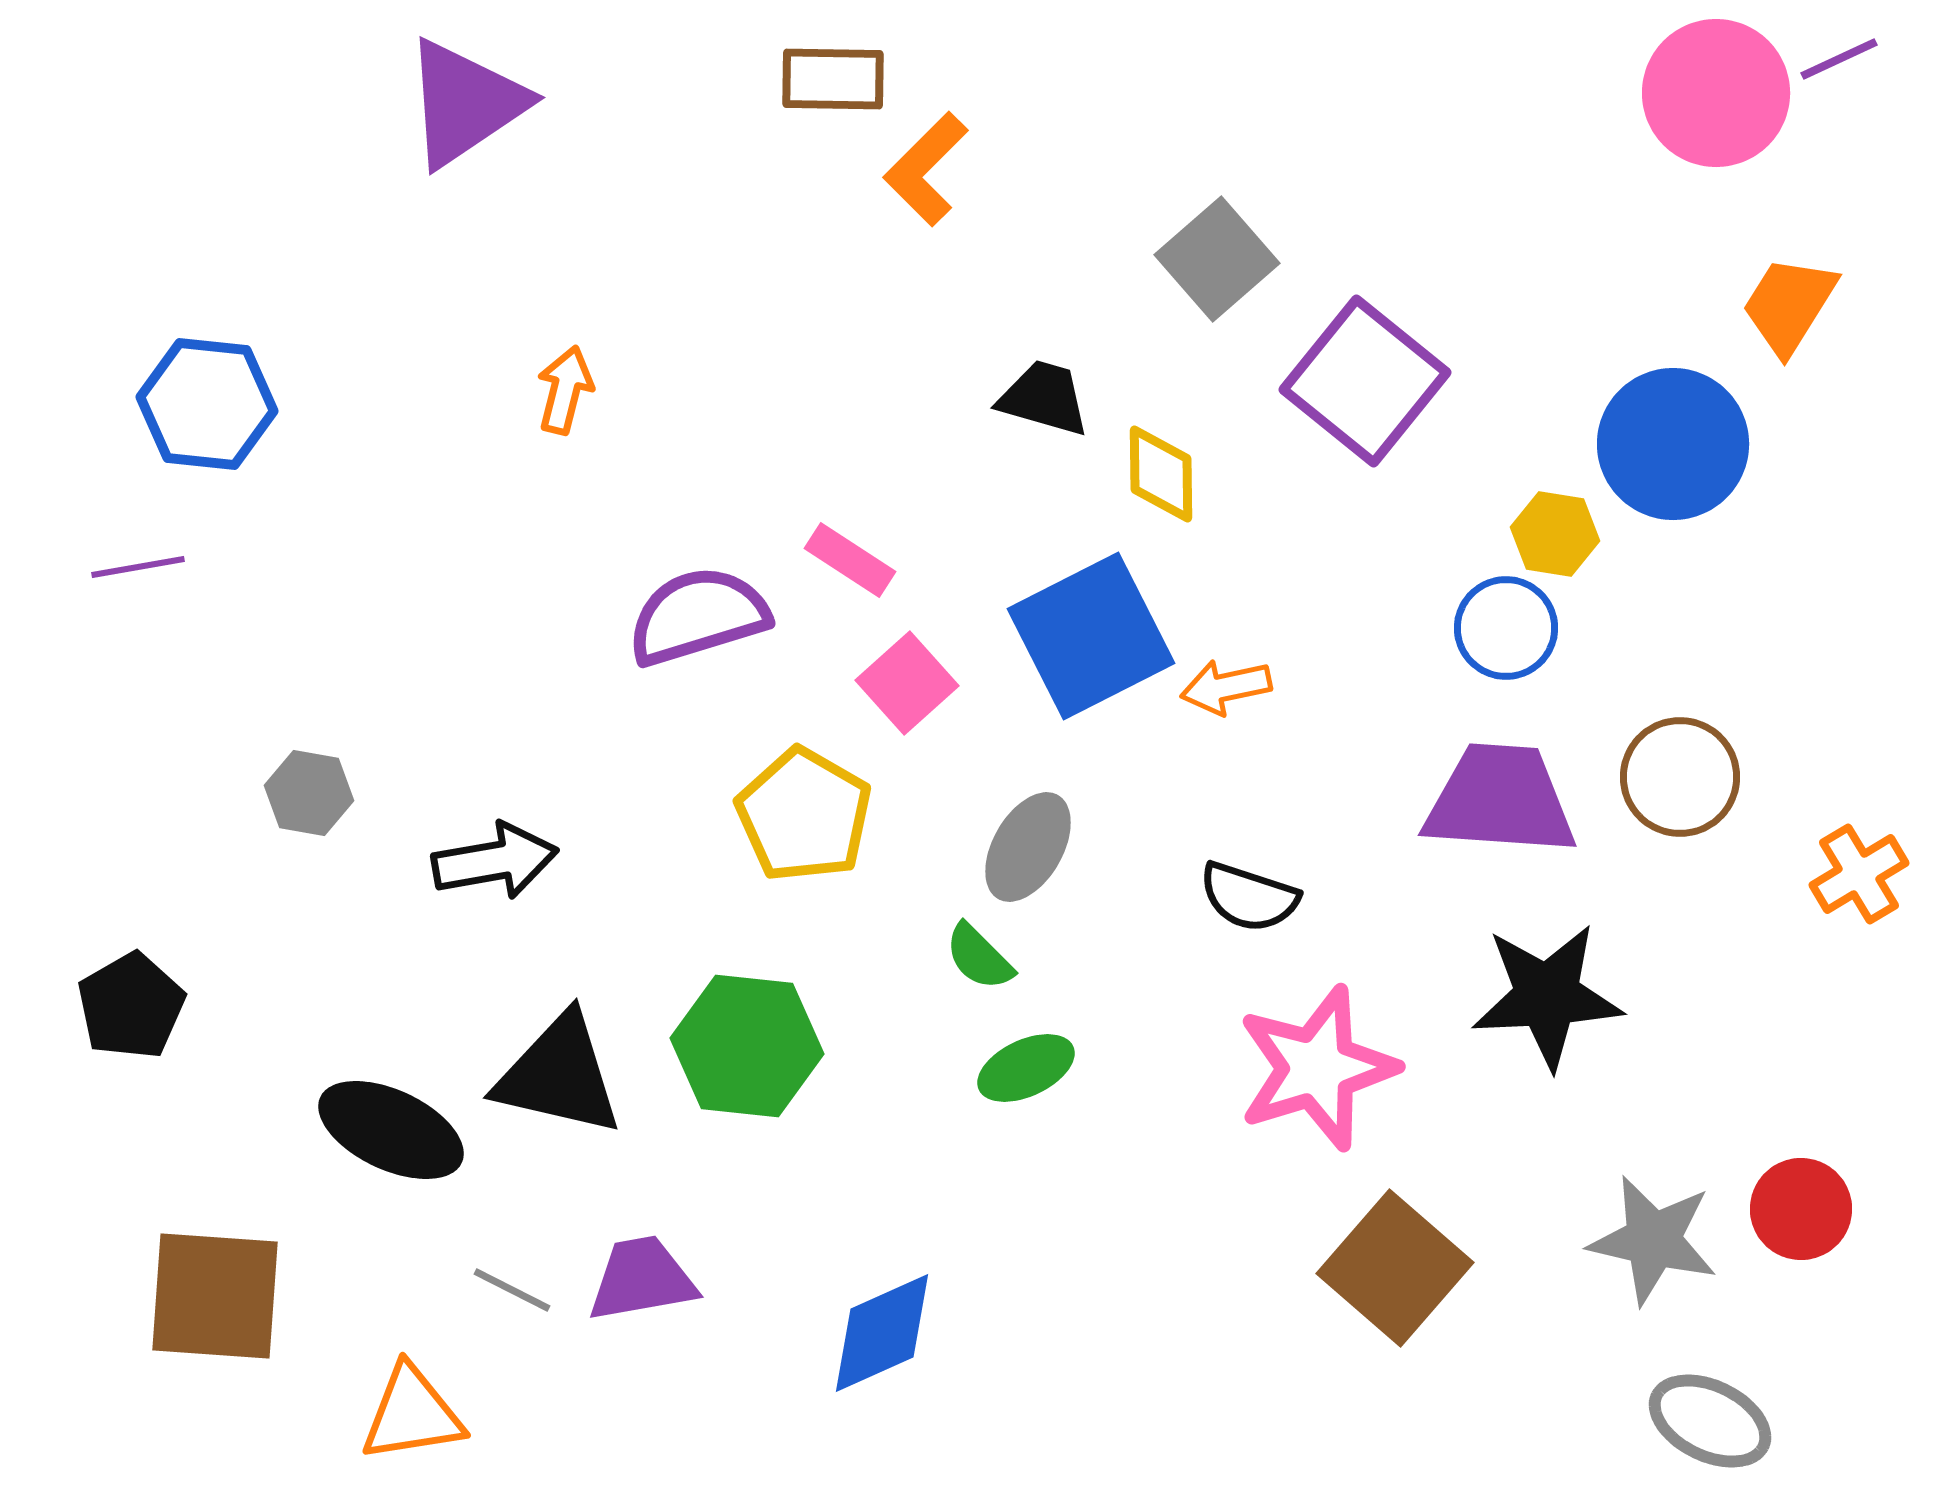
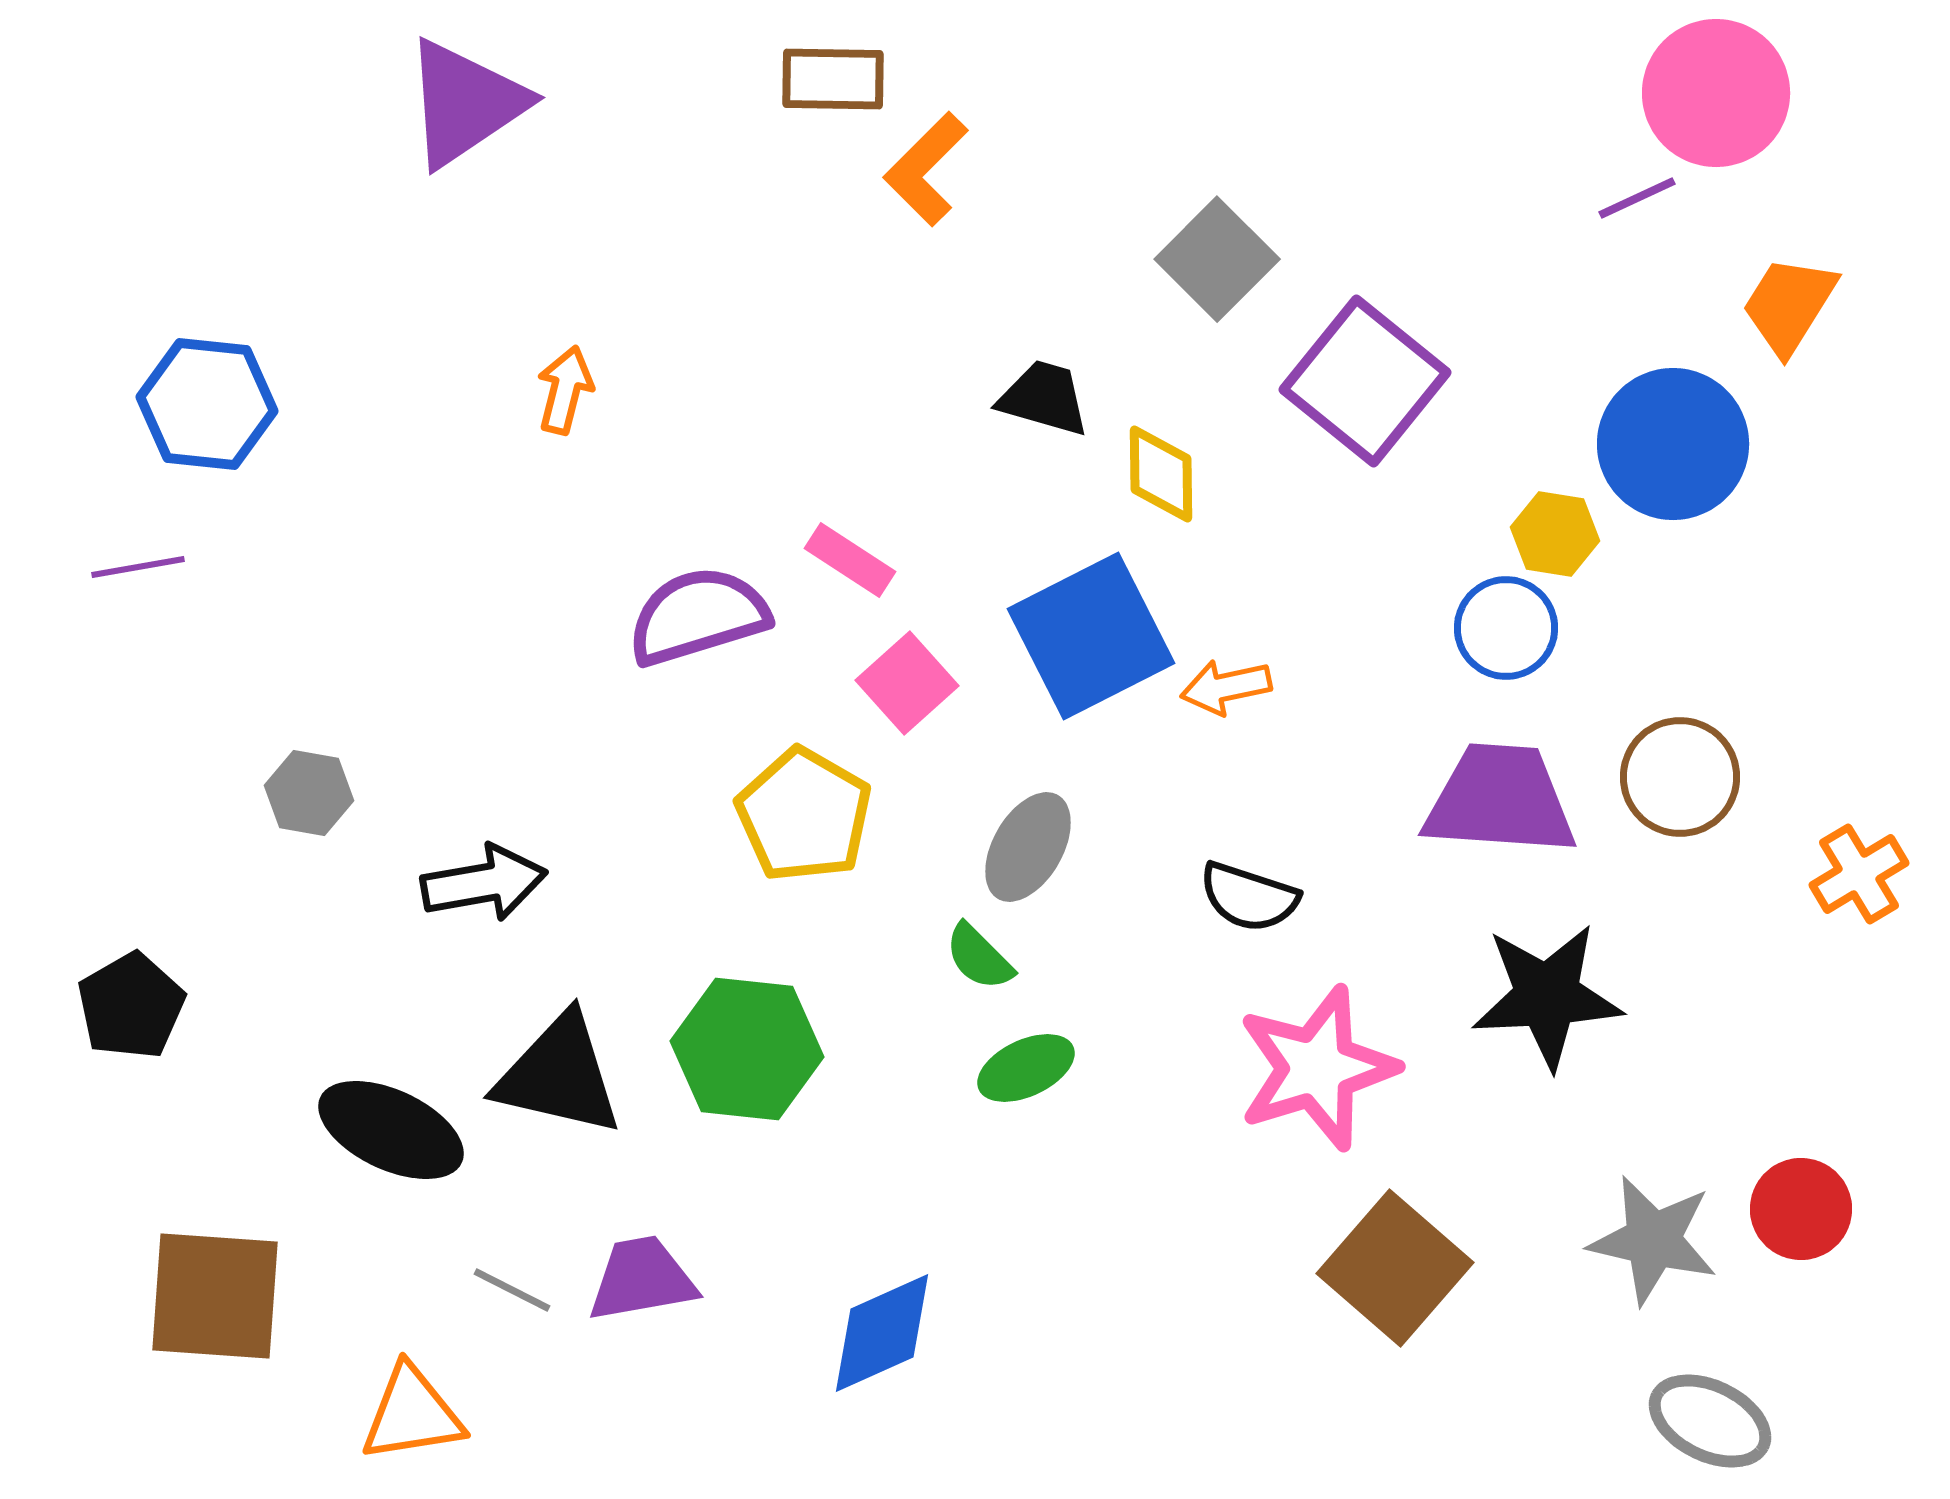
purple line at (1839, 59): moved 202 px left, 139 px down
gray square at (1217, 259): rotated 4 degrees counterclockwise
black arrow at (495, 861): moved 11 px left, 22 px down
green hexagon at (747, 1046): moved 3 px down
